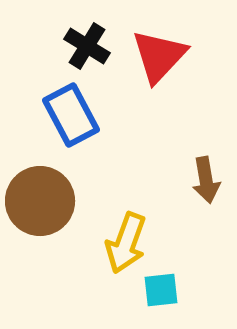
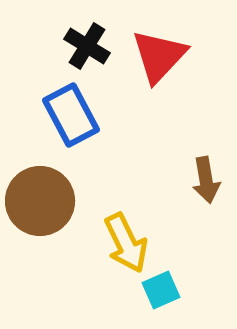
yellow arrow: rotated 46 degrees counterclockwise
cyan square: rotated 18 degrees counterclockwise
